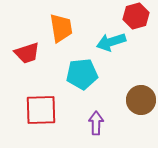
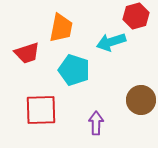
orange trapezoid: rotated 20 degrees clockwise
cyan pentagon: moved 8 px left, 4 px up; rotated 24 degrees clockwise
